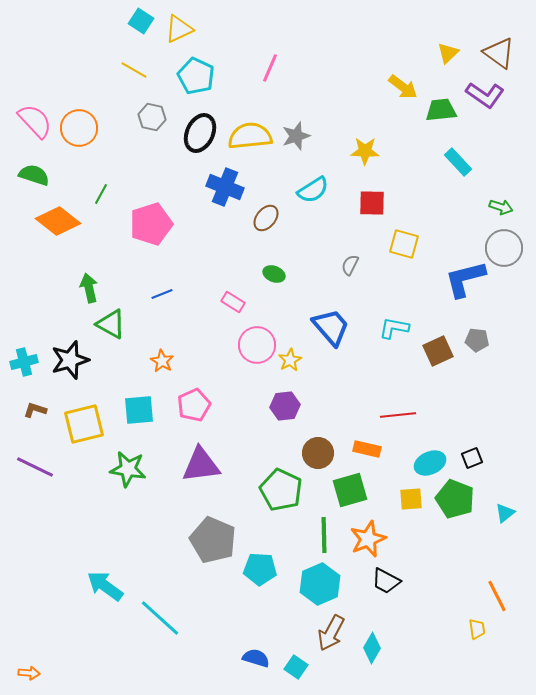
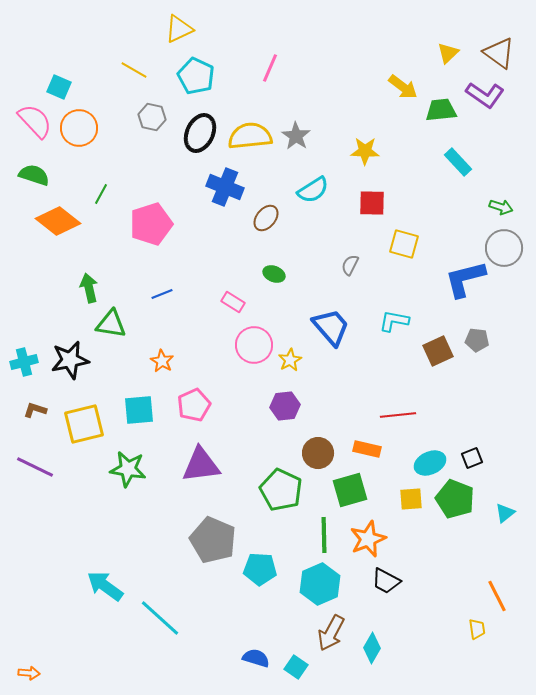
cyan square at (141, 21): moved 82 px left, 66 px down; rotated 10 degrees counterclockwise
gray star at (296, 136): rotated 20 degrees counterclockwise
green triangle at (111, 324): rotated 20 degrees counterclockwise
cyan L-shape at (394, 328): moved 7 px up
pink circle at (257, 345): moved 3 px left
black star at (70, 360): rotated 6 degrees clockwise
